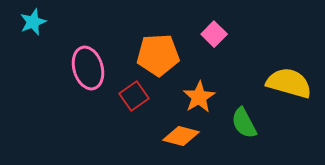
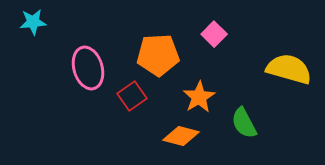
cyan star: rotated 16 degrees clockwise
yellow semicircle: moved 14 px up
red square: moved 2 px left
